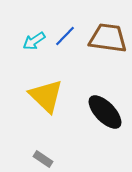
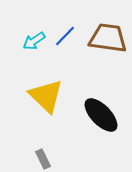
black ellipse: moved 4 px left, 3 px down
gray rectangle: rotated 30 degrees clockwise
